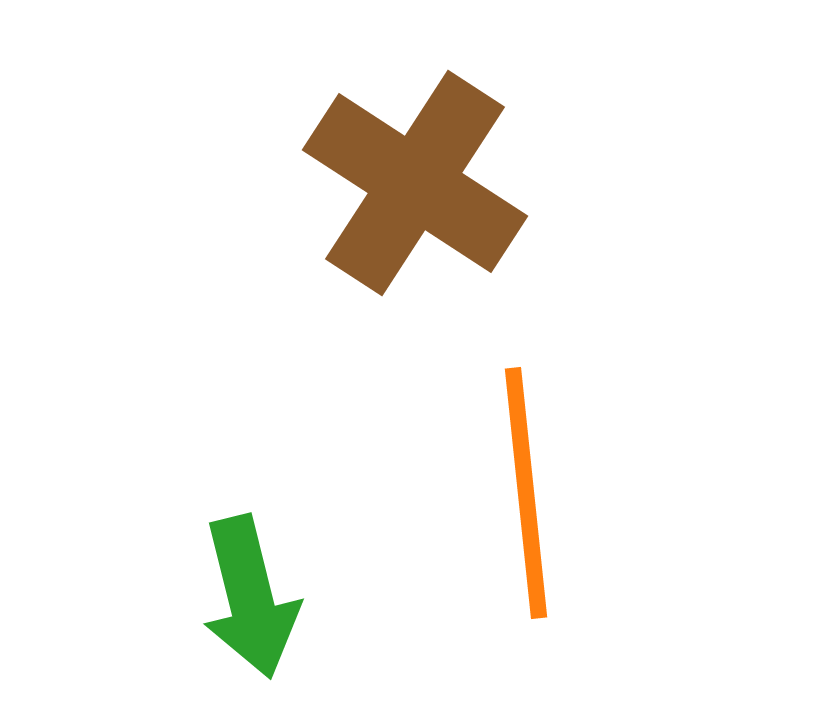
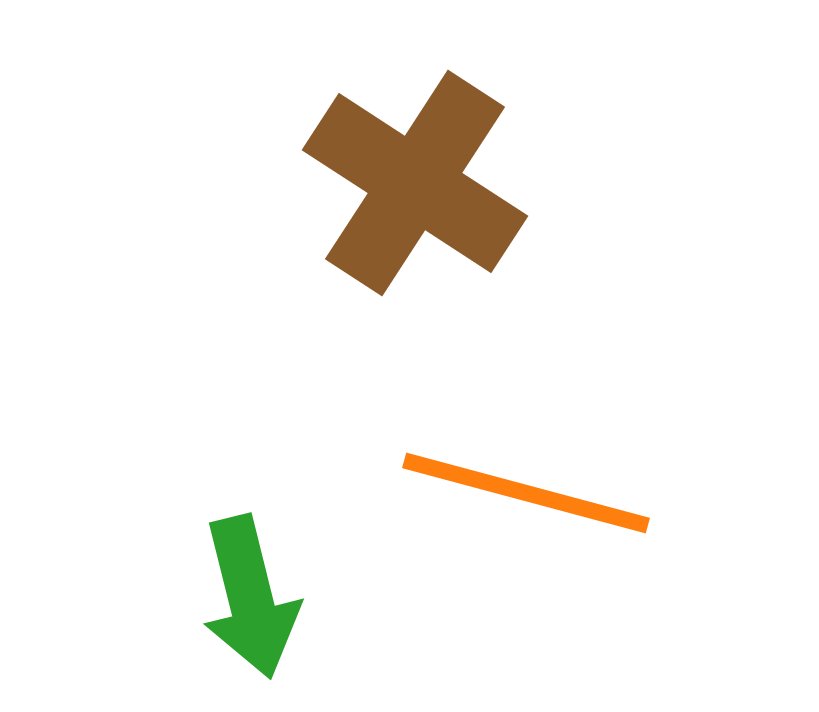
orange line: rotated 69 degrees counterclockwise
